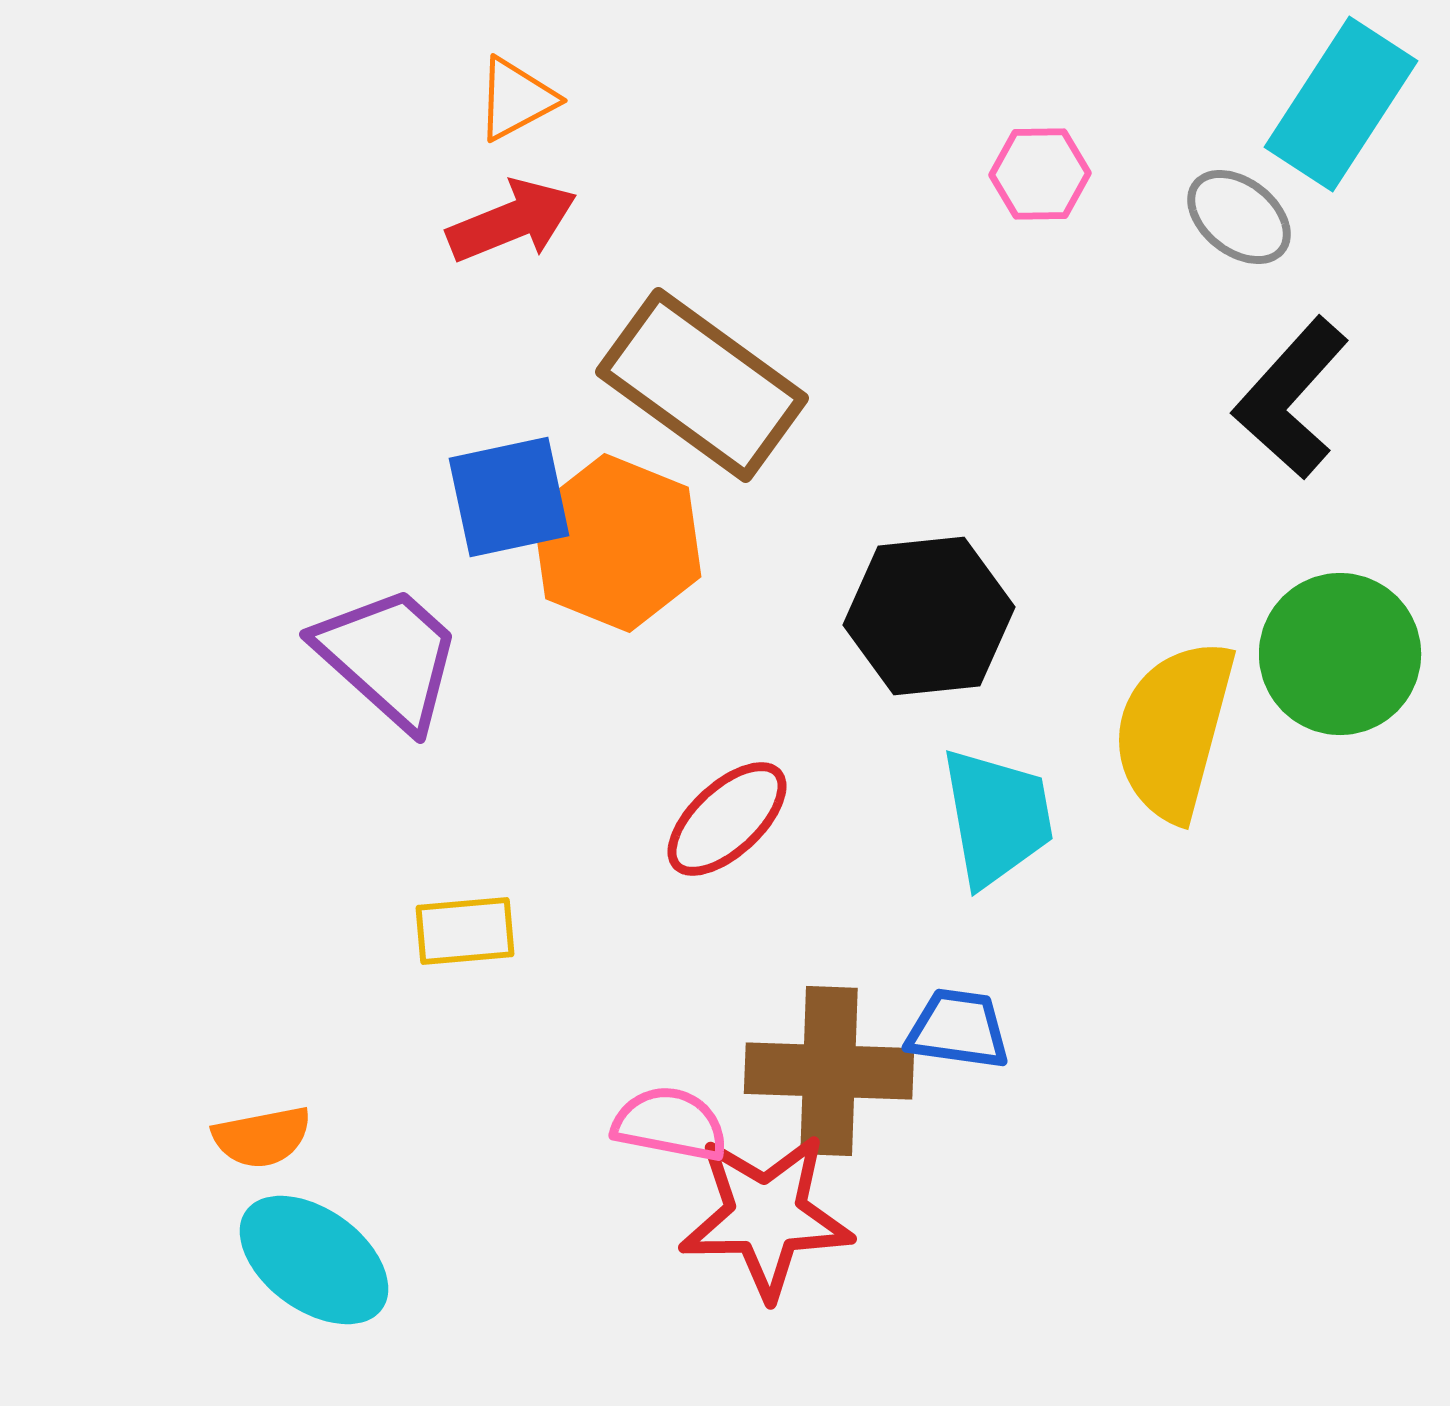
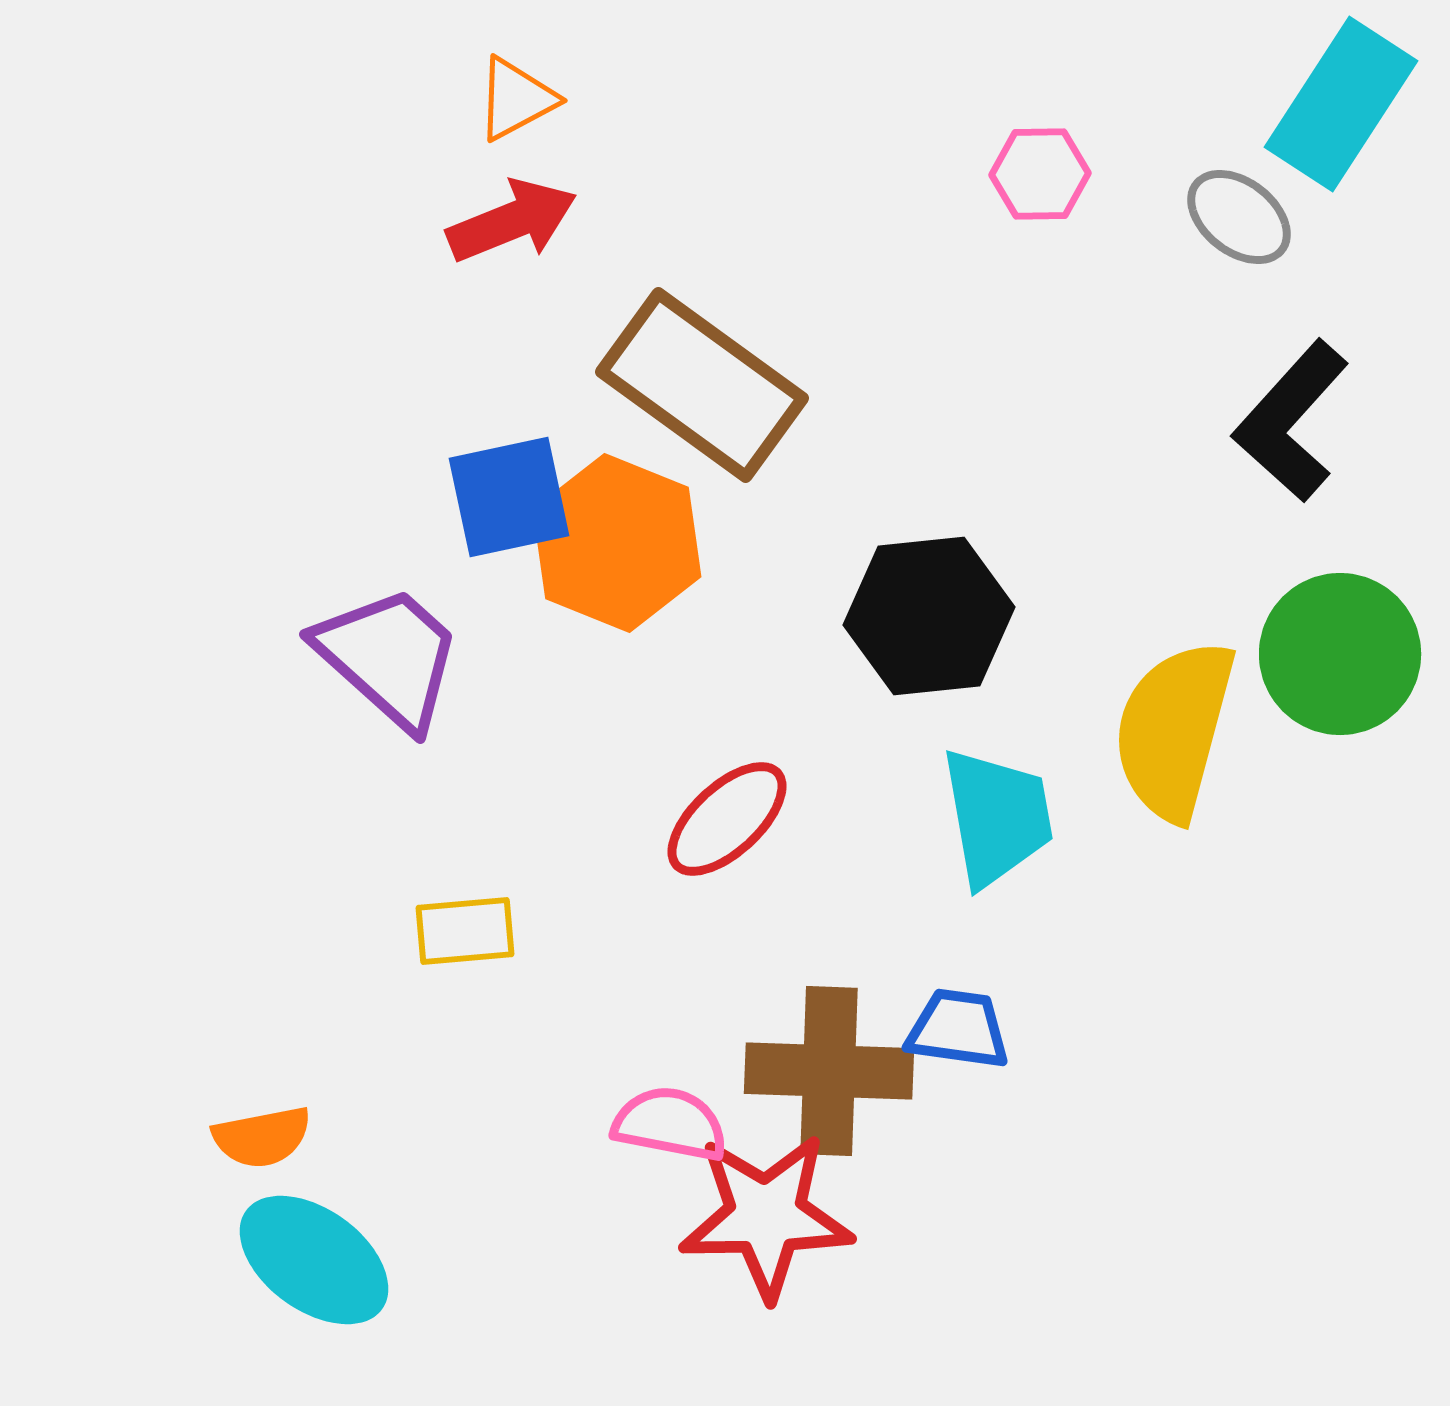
black L-shape: moved 23 px down
